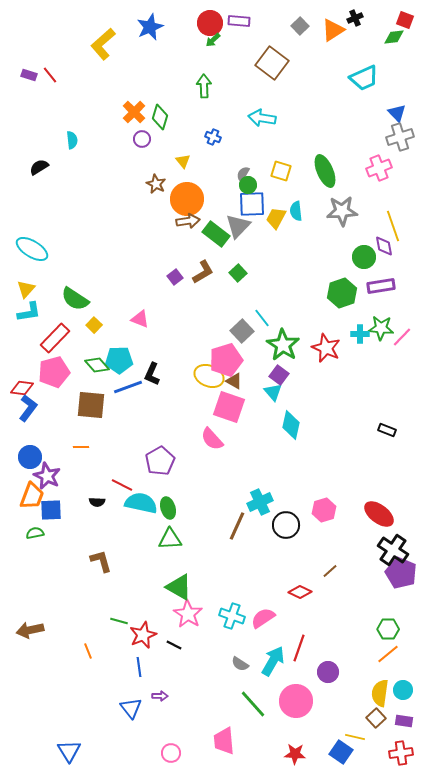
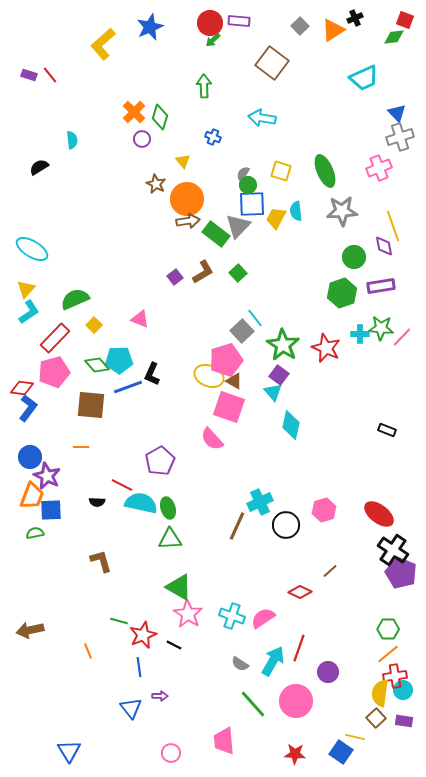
green circle at (364, 257): moved 10 px left
green semicircle at (75, 299): rotated 124 degrees clockwise
cyan L-shape at (29, 312): rotated 25 degrees counterclockwise
cyan line at (262, 318): moved 7 px left
red cross at (401, 753): moved 6 px left, 77 px up
